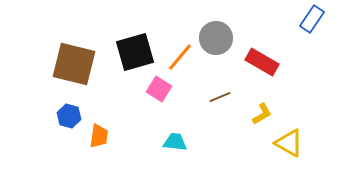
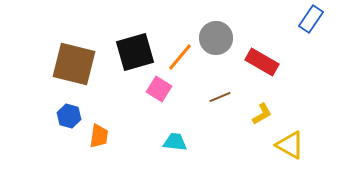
blue rectangle: moved 1 px left
yellow triangle: moved 1 px right, 2 px down
